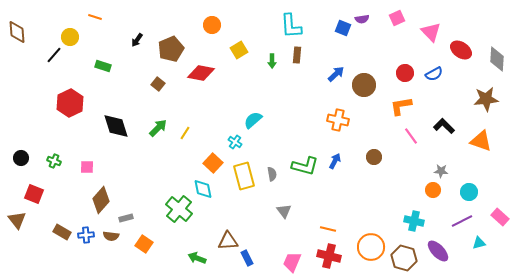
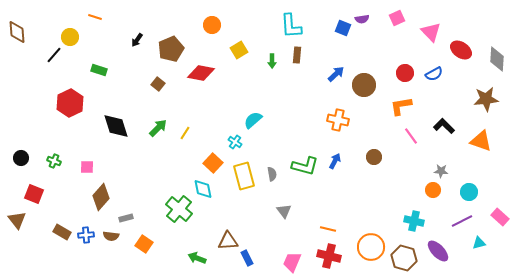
green rectangle at (103, 66): moved 4 px left, 4 px down
brown diamond at (101, 200): moved 3 px up
